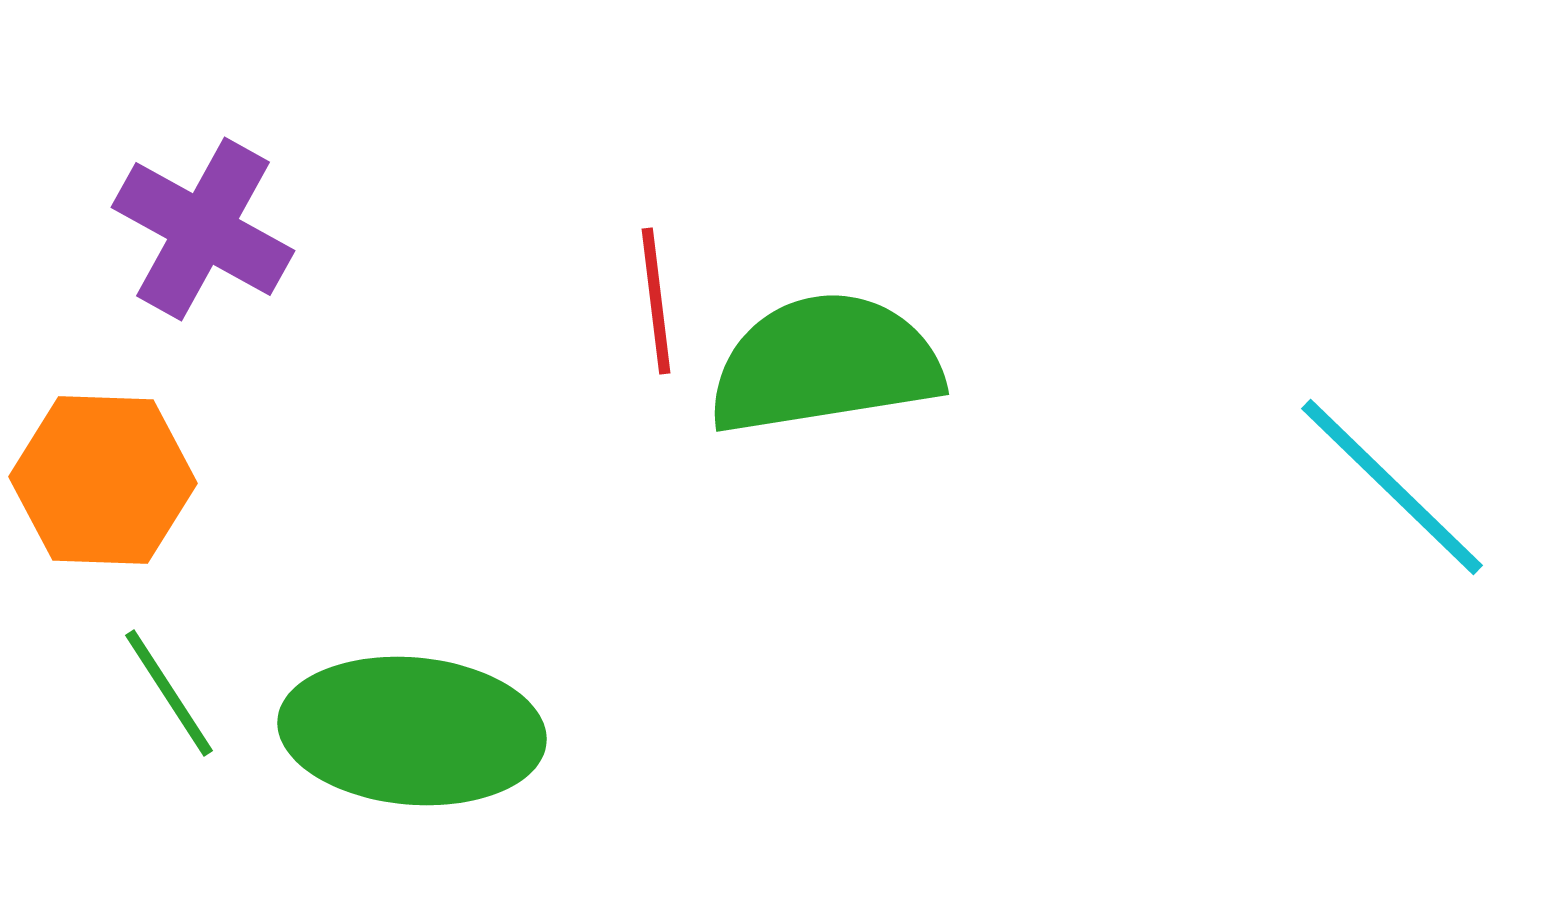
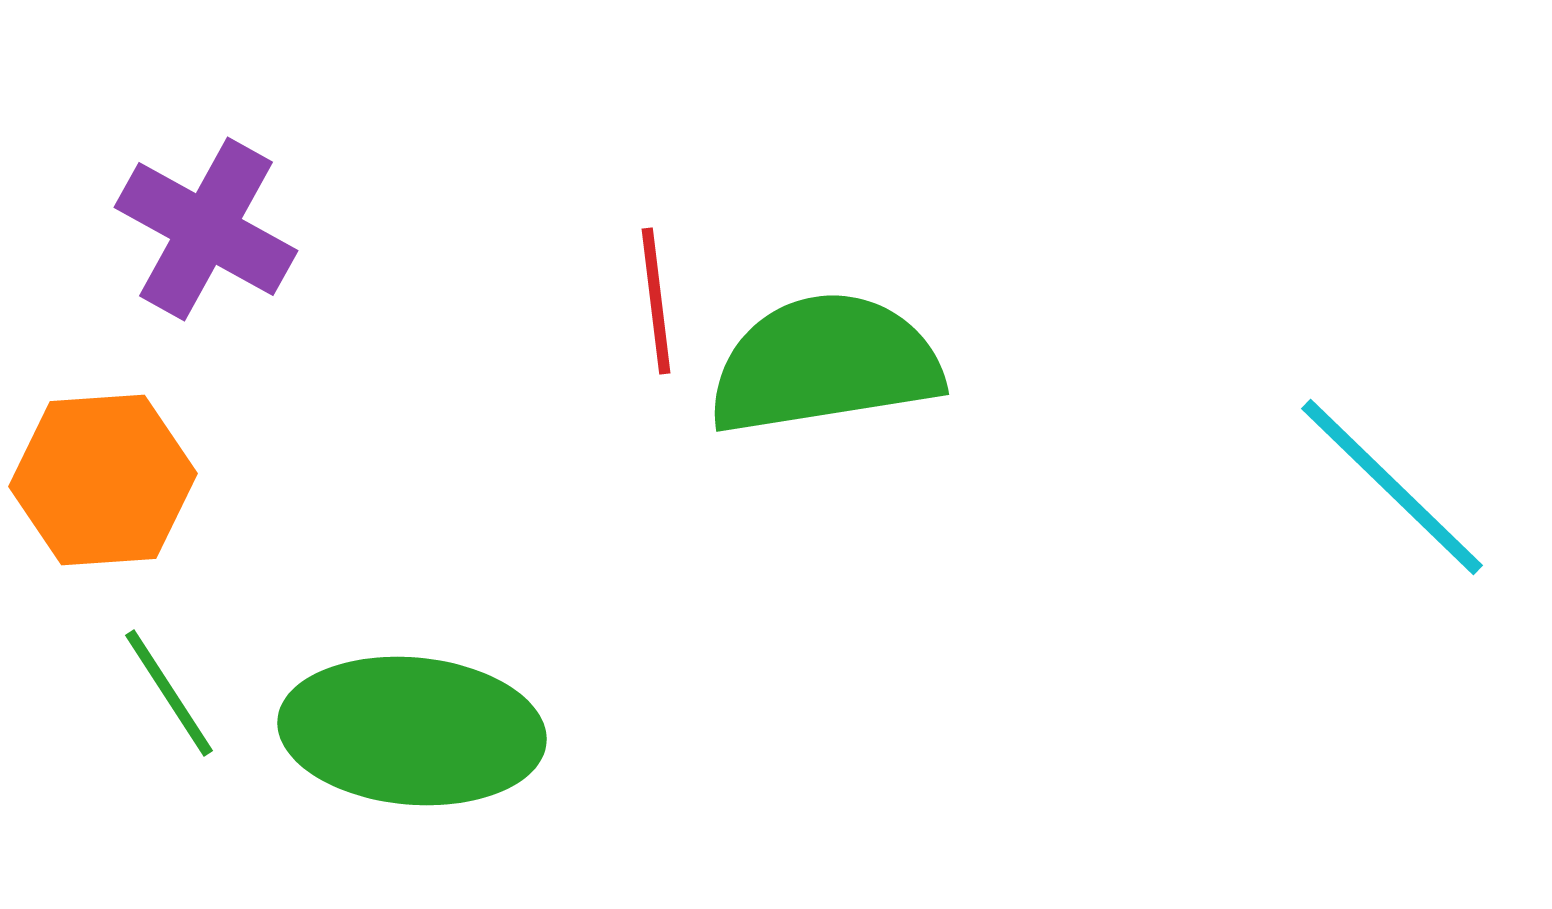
purple cross: moved 3 px right
orange hexagon: rotated 6 degrees counterclockwise
